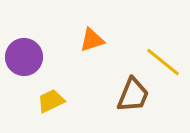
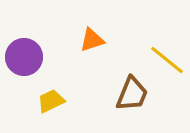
yellow line: moved 4 px right, 2 px up
brown trapezoid: moved 1 px left, 1 px up
